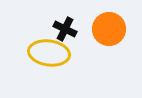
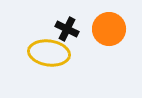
black cross: moved 2 px right
